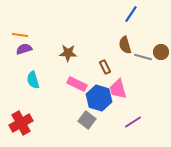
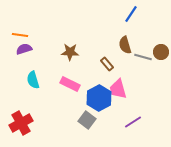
brown star: moved 2 px right, 1 px up
brown rectangle: moved 2 px right, 3 px up; rotated 16 degrees counterclockwise
pink rectangle: moved 7 px left
blue hexagon: rotated 15 degrees clockwise
